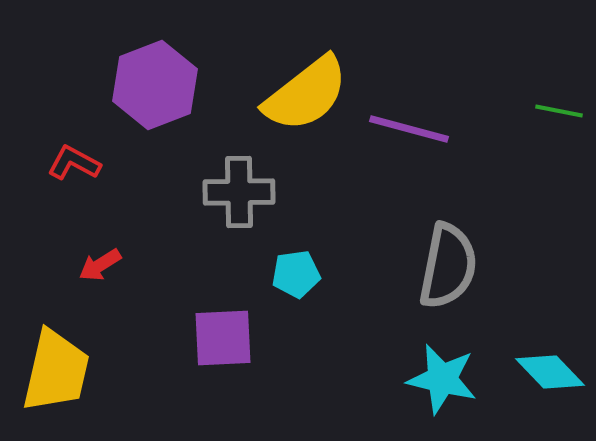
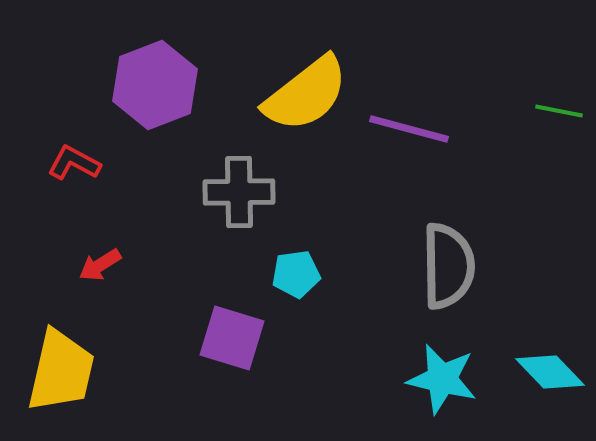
gray semicircle: rotated 12 degrees counterclockwise
purple square: moved 9 px right; rotated 20 degrees clockwise
yellow trapezoid: moved 5 px right
